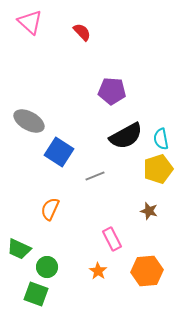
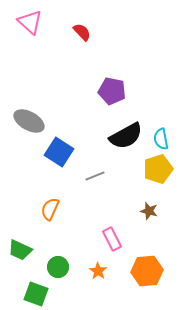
purple pentagon: rotated 8 degrees clockwise
green trapezoid: moved 1 px right, 1 px down
green circle: moved 11 px right
